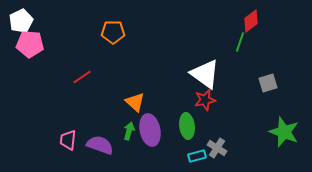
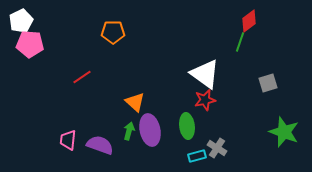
red diamond: moved 2 px left
